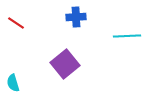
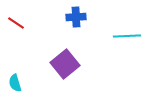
cyan semicircle: moved 2 px right
